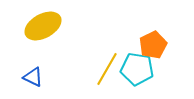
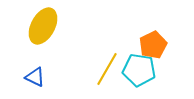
yellow ellipse: rotated 33 degrees counterclockwise
cyan pentagon: moved 2 px right, 1 px down
blue triangle: moved 2 px right
